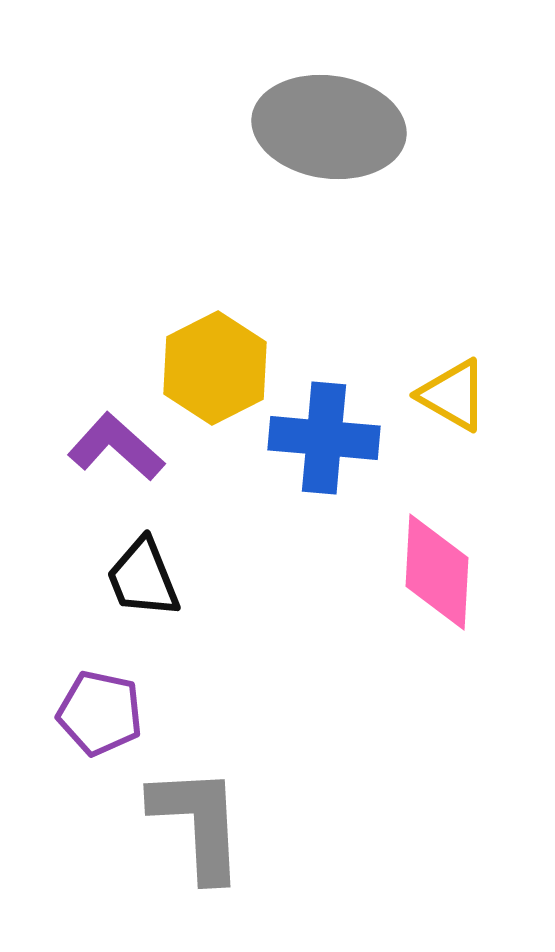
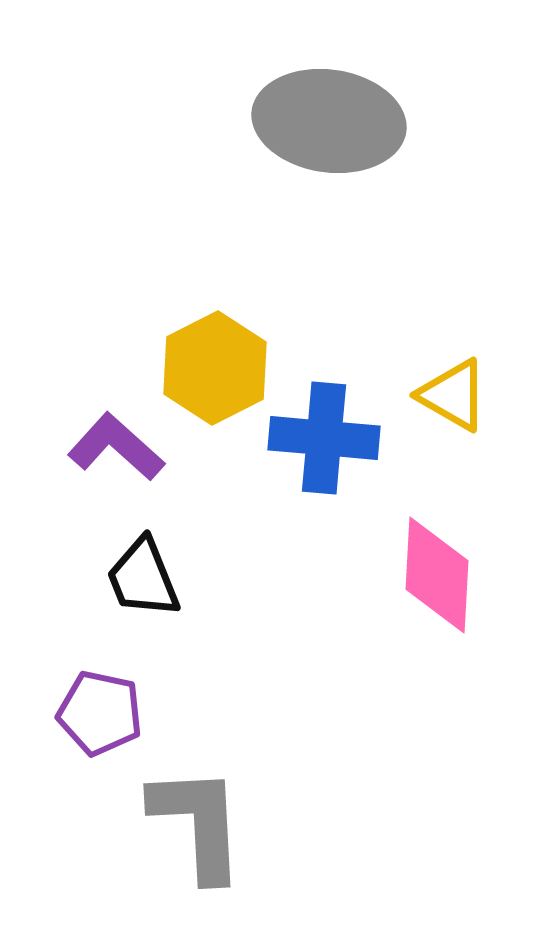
gray ellipse: moved 6 px up
pink diamond: moved 3 px down
